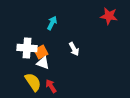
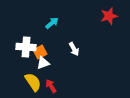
red star: rotated 24 degrees counterclockwise
cyan arrow: rotated 24 degrees clockwise
white cross: moved 1 px left, 1 px up
orange square: moved 1 px left
white triangle: rotated 40 degrees counterclockwise
